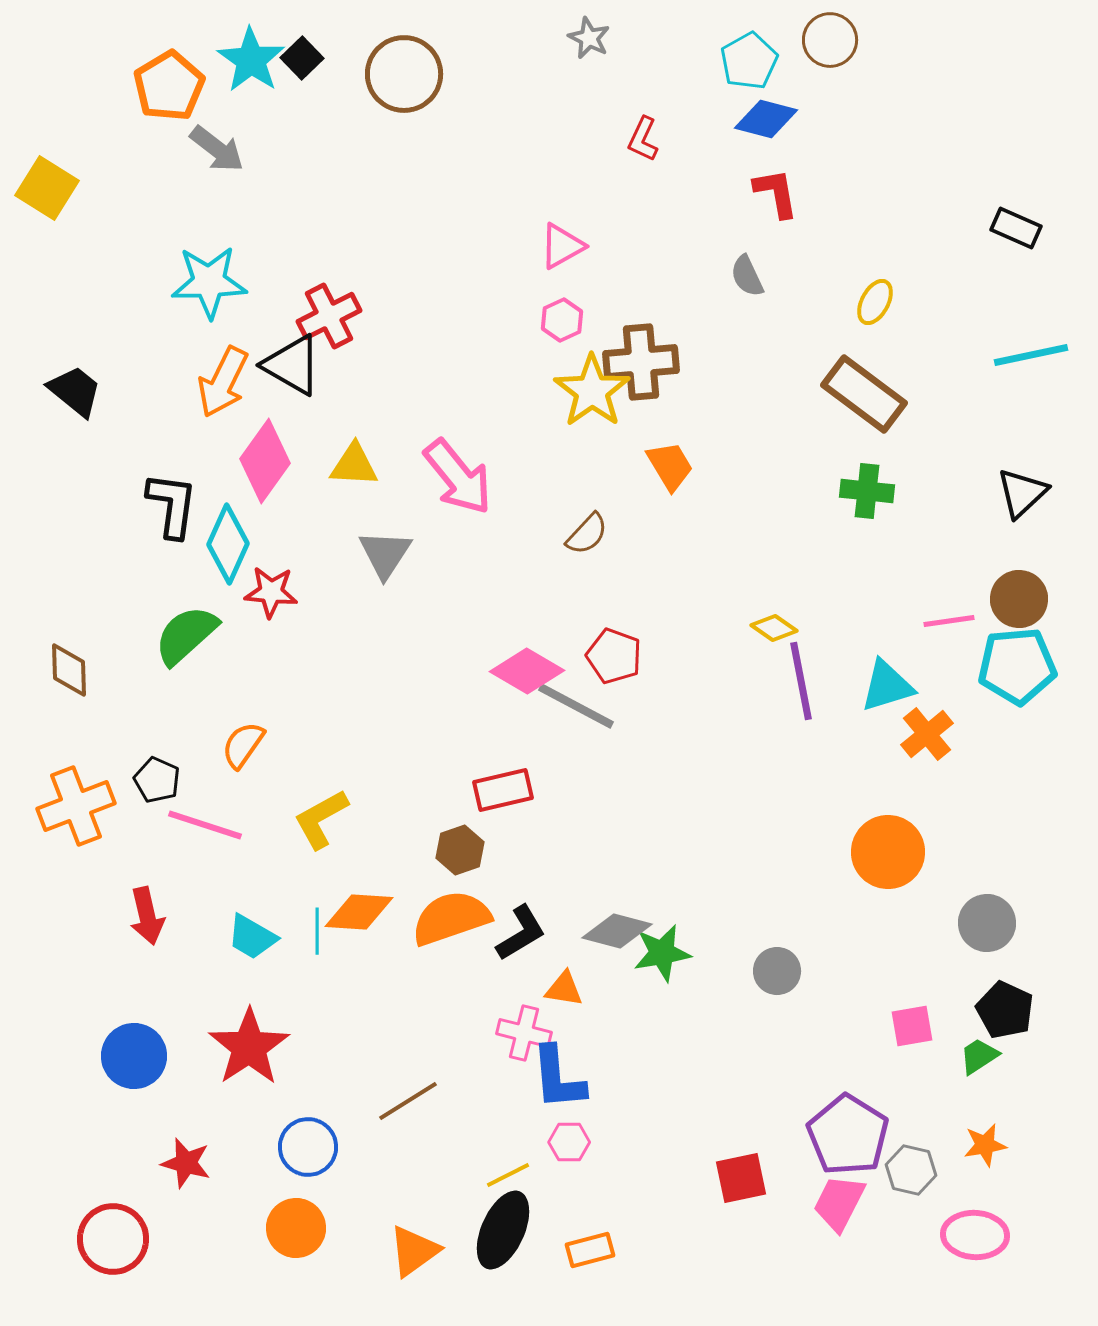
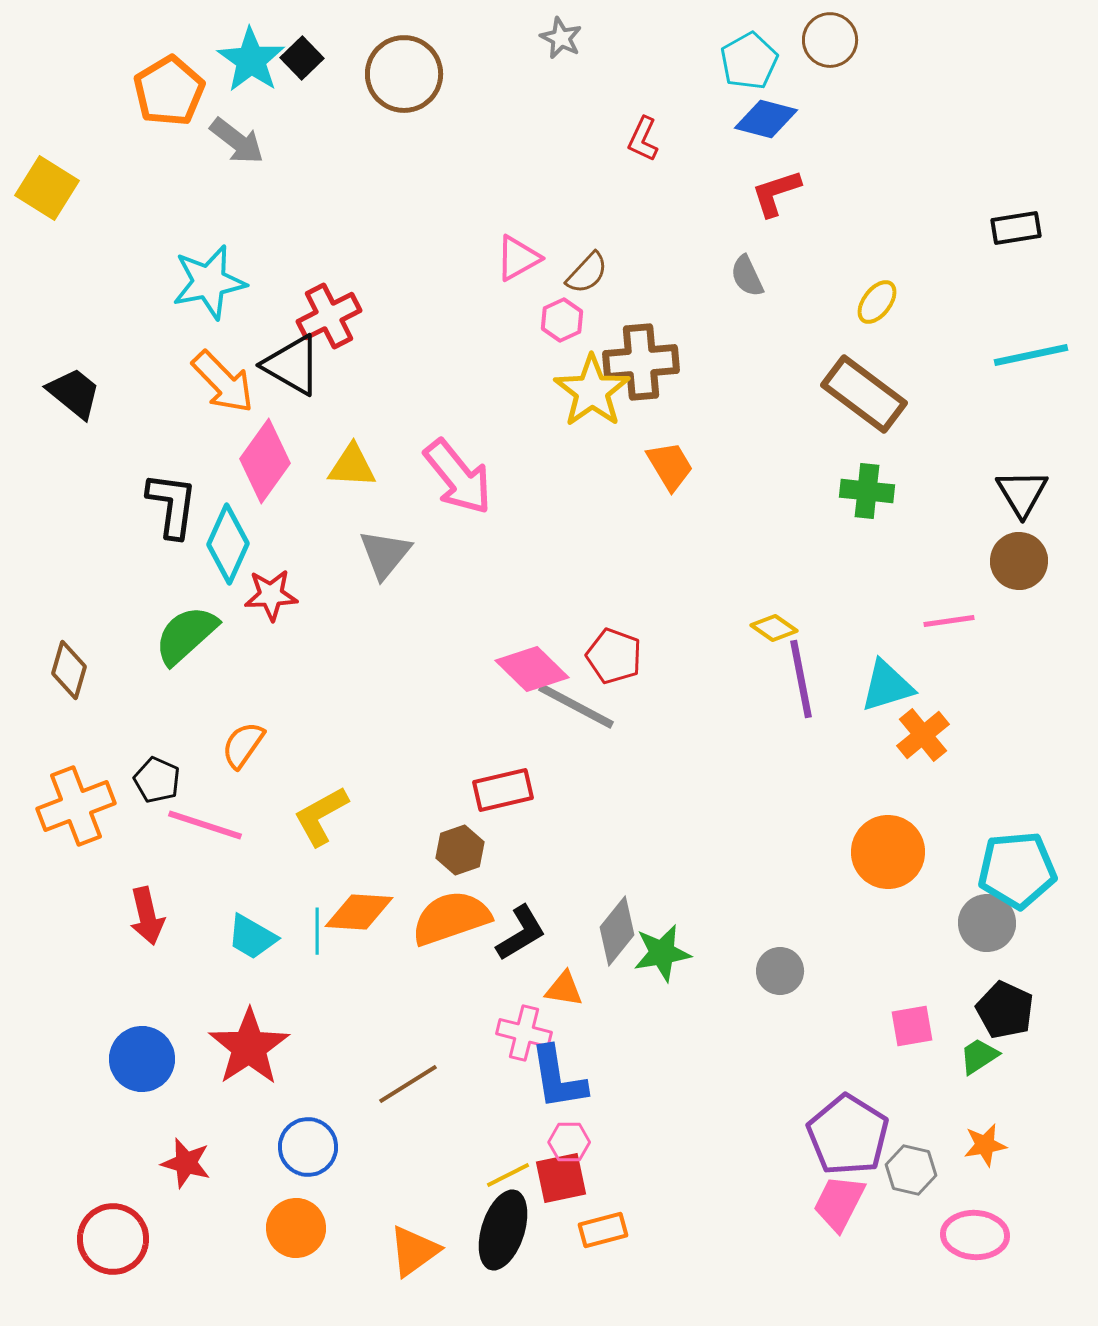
gray star at (589, 38): moved 28 px left
orange pentagon at (169, 86): moved 5 px down
gray arrow at (217, 149): moved 20 px right, 8 px up
red L-shape at (776, 193): rotated 98 degrees counterclockwise
black rectangle at (1016, 228): rotated 33 degrees counterclockwise
pink triangle at (562, 246): moved 44 px left, 12 px down
cyan star at (209, 282): rotated 10 degrees counterclockwise
yellow ellipse at (875, 302): moved 2 px right; rotated 9 degrees clockwise
orange arrow at (223, 382): rotated 70 degrees counterclockwise
black trapezoid at (75, 391): moved 1 px left, 2 px down
yellow triangle at (354, 465): moved 2 px left, 1 px down
black triangle at (1022, 493): rotated 18 degrees counterclockwise
brown semicircle at (587, 534): moved 261 px up
gray triangle at (385, 554): rotated 6 degrees clockwise
red star at (271, 592): moved 3 px down; rotated 8 degrees counterclockwise
brown circle at (1019, 599): moved 38 px up
cyan pentagon at (1017, 666): moved 204 px down
brown diamond at (69, 670): rotated 18 degrees clockwise
pink diamond at (527, 671): moved 5 px right, 2 px up; rotated 14 degrees clockwise
purple line at (801, 681): moved 2 px up
orange cross at (927, 734): moved 4 px left, 1 px down
yellow L-shape at (321, 819): moved 3 px up
gray diamond at (617, 931): rotated 66 degrees counterclockwise
gray circle at (777, 971): moved 3 px right
blue circle at (134, 1056): moved 8 px right, 3 px down
blue L-shape at (558, 1078): rotated 4 degrees counterclockwise
brown line at (408, 1101): moved 17 px up
red square at (741, 1178): moved 180 px left
black ellipse at (503, 1230): rotated 6 degrees counterclockwise
orange rectangle at (590, 1250): moved 13 px right, 20 px up
